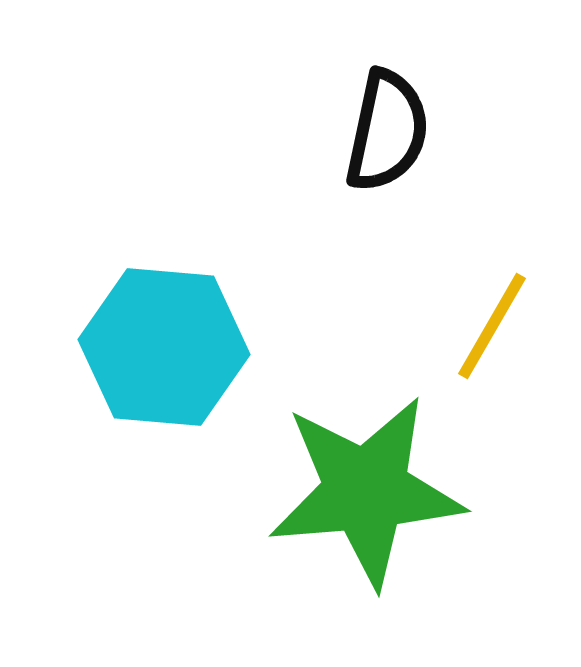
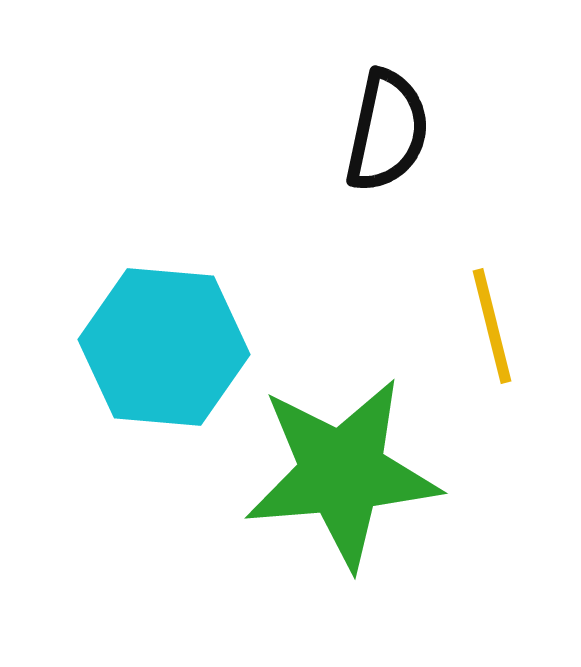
yellow line: rotated 44 degrees counterclockwise
green star: moved 24 px left, 18 px up
